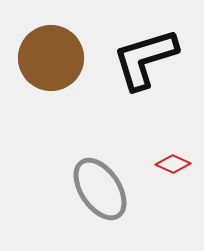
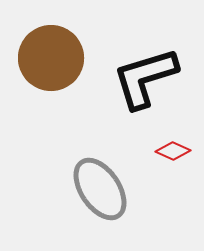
black L-shape: moved 19 px down
red diamond: moved 13 px up
